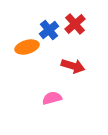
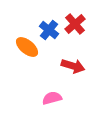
blue cross: rotated 12 degrees counterclockwise
orange ellipse: rotated 55 degrees clockwise
